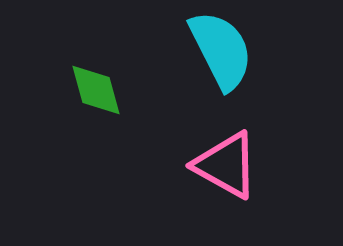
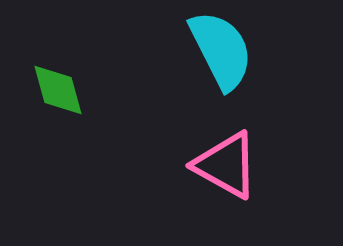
green diamond: moved 38 px left
